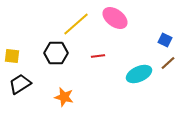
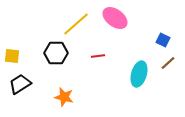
blue square: moved 2 px left
cyan ellipse: rotated 50 degrees counterclockwise
